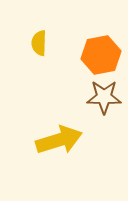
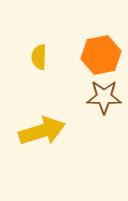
yellow semicircle: moved 14 px down
yellow arrow: moved 17 px left, 9 px up
